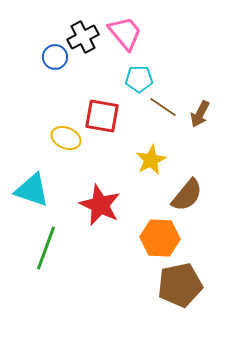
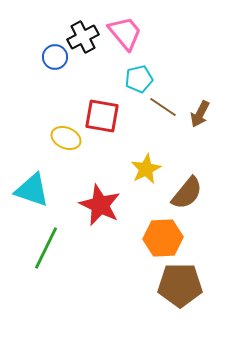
cyan pentagon: rotated 12 degrees counterclockwise
yellow star: moved 5 px left, 9 px down
brown semicircle: moved 2 px up
orange hexagon: moved 3 px right; rotated 6 degrees counterclockwise
green line: rotated 6 degrees clockwise
brown pentagon: rotated 12 degrees clockwise
